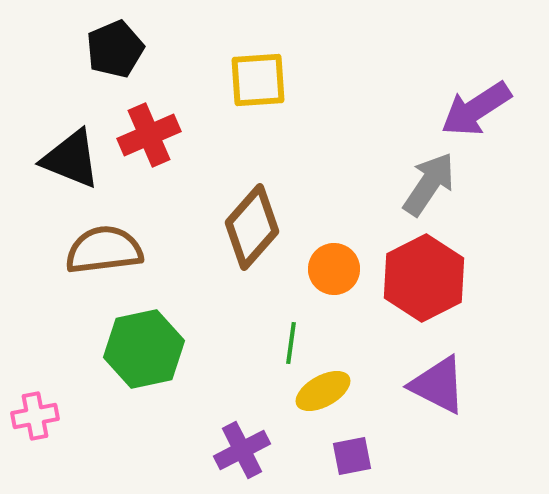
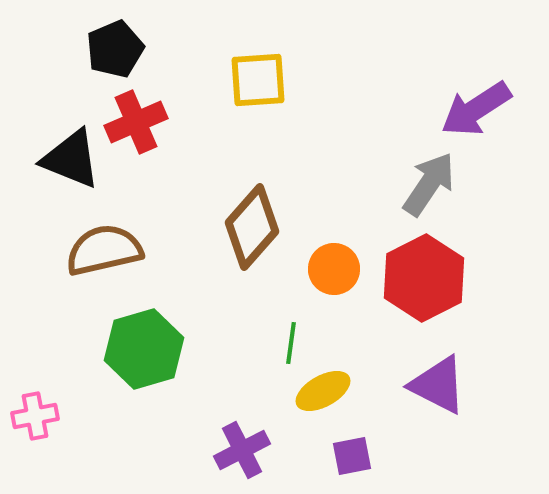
red cross: moved 13 px left, 13 px up
brown semicircle: rotated 6 degrees counterclockwise
green hexagon: rotated 4 degrees counterclockwise
